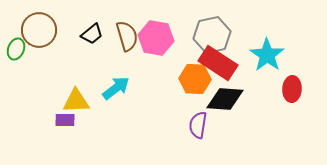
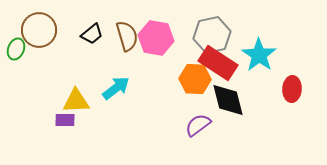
cyan star: moved 8 px left
black diamond: moved 3 px right, 1 px down; rotated 72 degrees clockwise
purple semicircle: rotated 44 degrees clockwise
